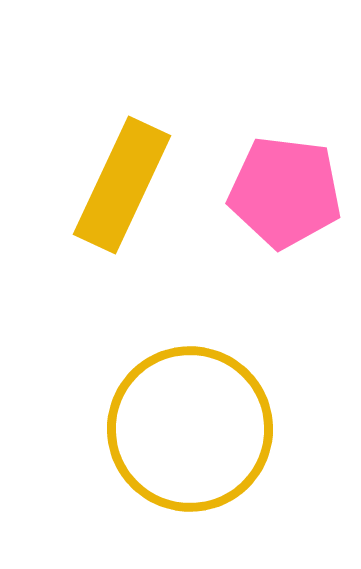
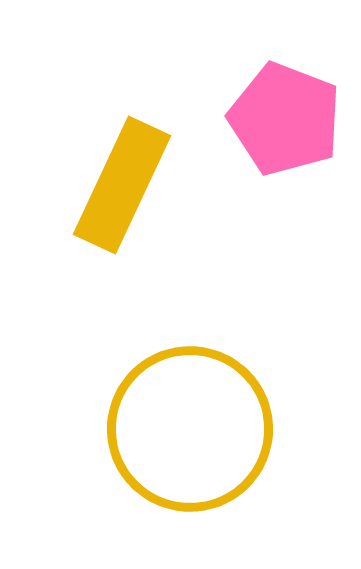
pink pentagon: moved 73 px up; rotated 14 degrees clockwise
